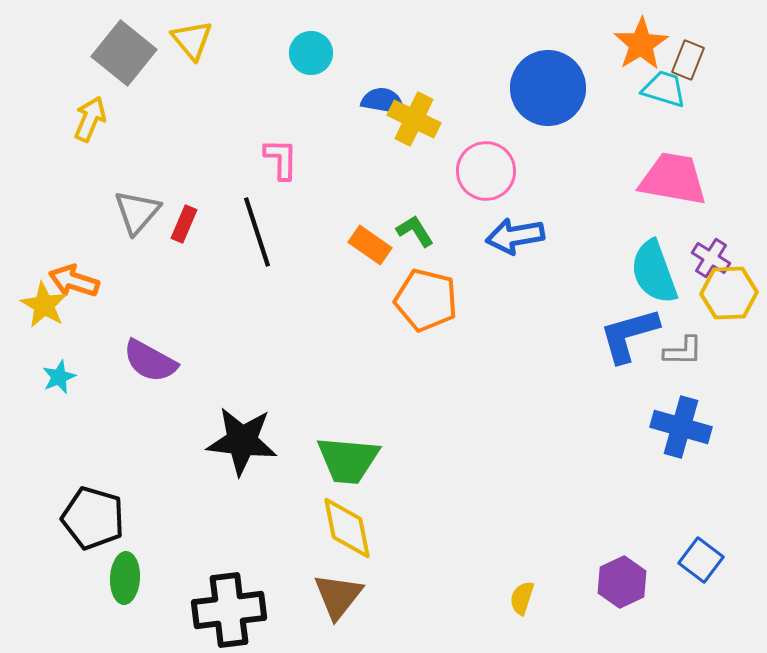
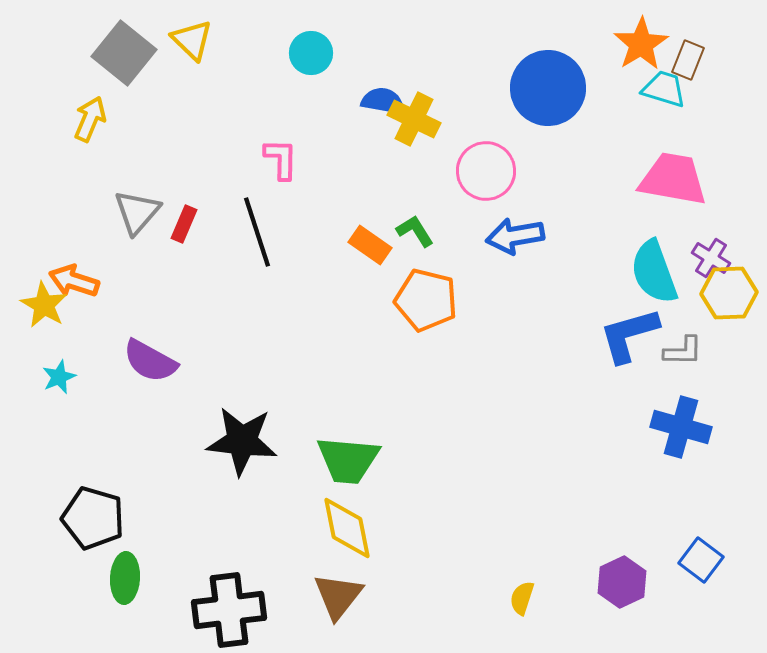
yellow triangle: rotated 6 degrees counterclockwise
